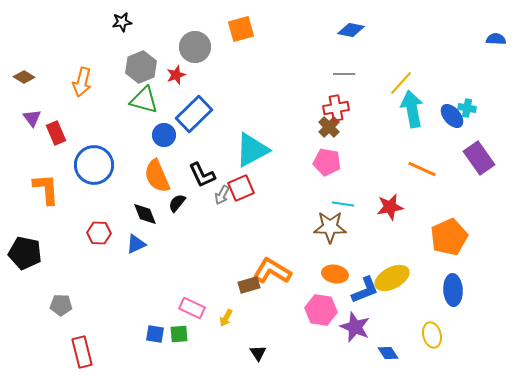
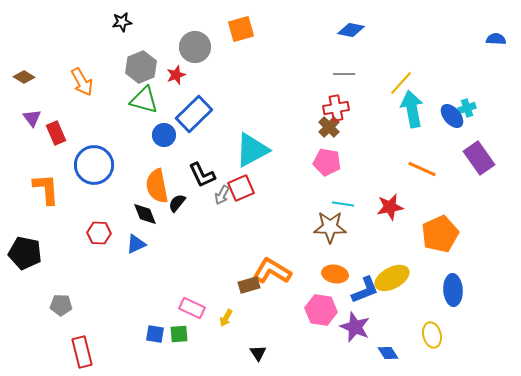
orange arrow at (82, 82): rotated 44 degrees counterclockwise
cyan cross at (467, 108): rotated 30 degrees counterclockwise
orange semicircle at (157, 176): moved 10 px down; rotated 12 degrees clockwise
orange pentagon at (449, 237): moved 9 px left, 3 px up
